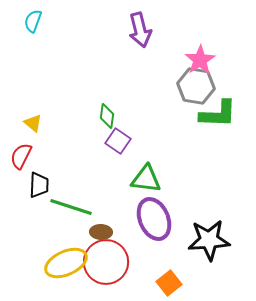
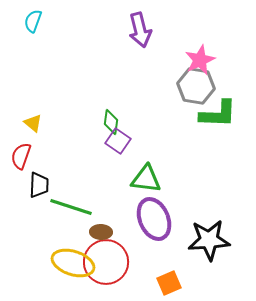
pink star: rotated 8 degrees clockwise
green diamond: moved 4 px right, 6 px down
red semicircle: rotated 8 degrees counterclockwise
yellow ellipse: moved 7 px right; rotated 42 degrees clockwise
orange square: rotated 15 degrees clockwise
